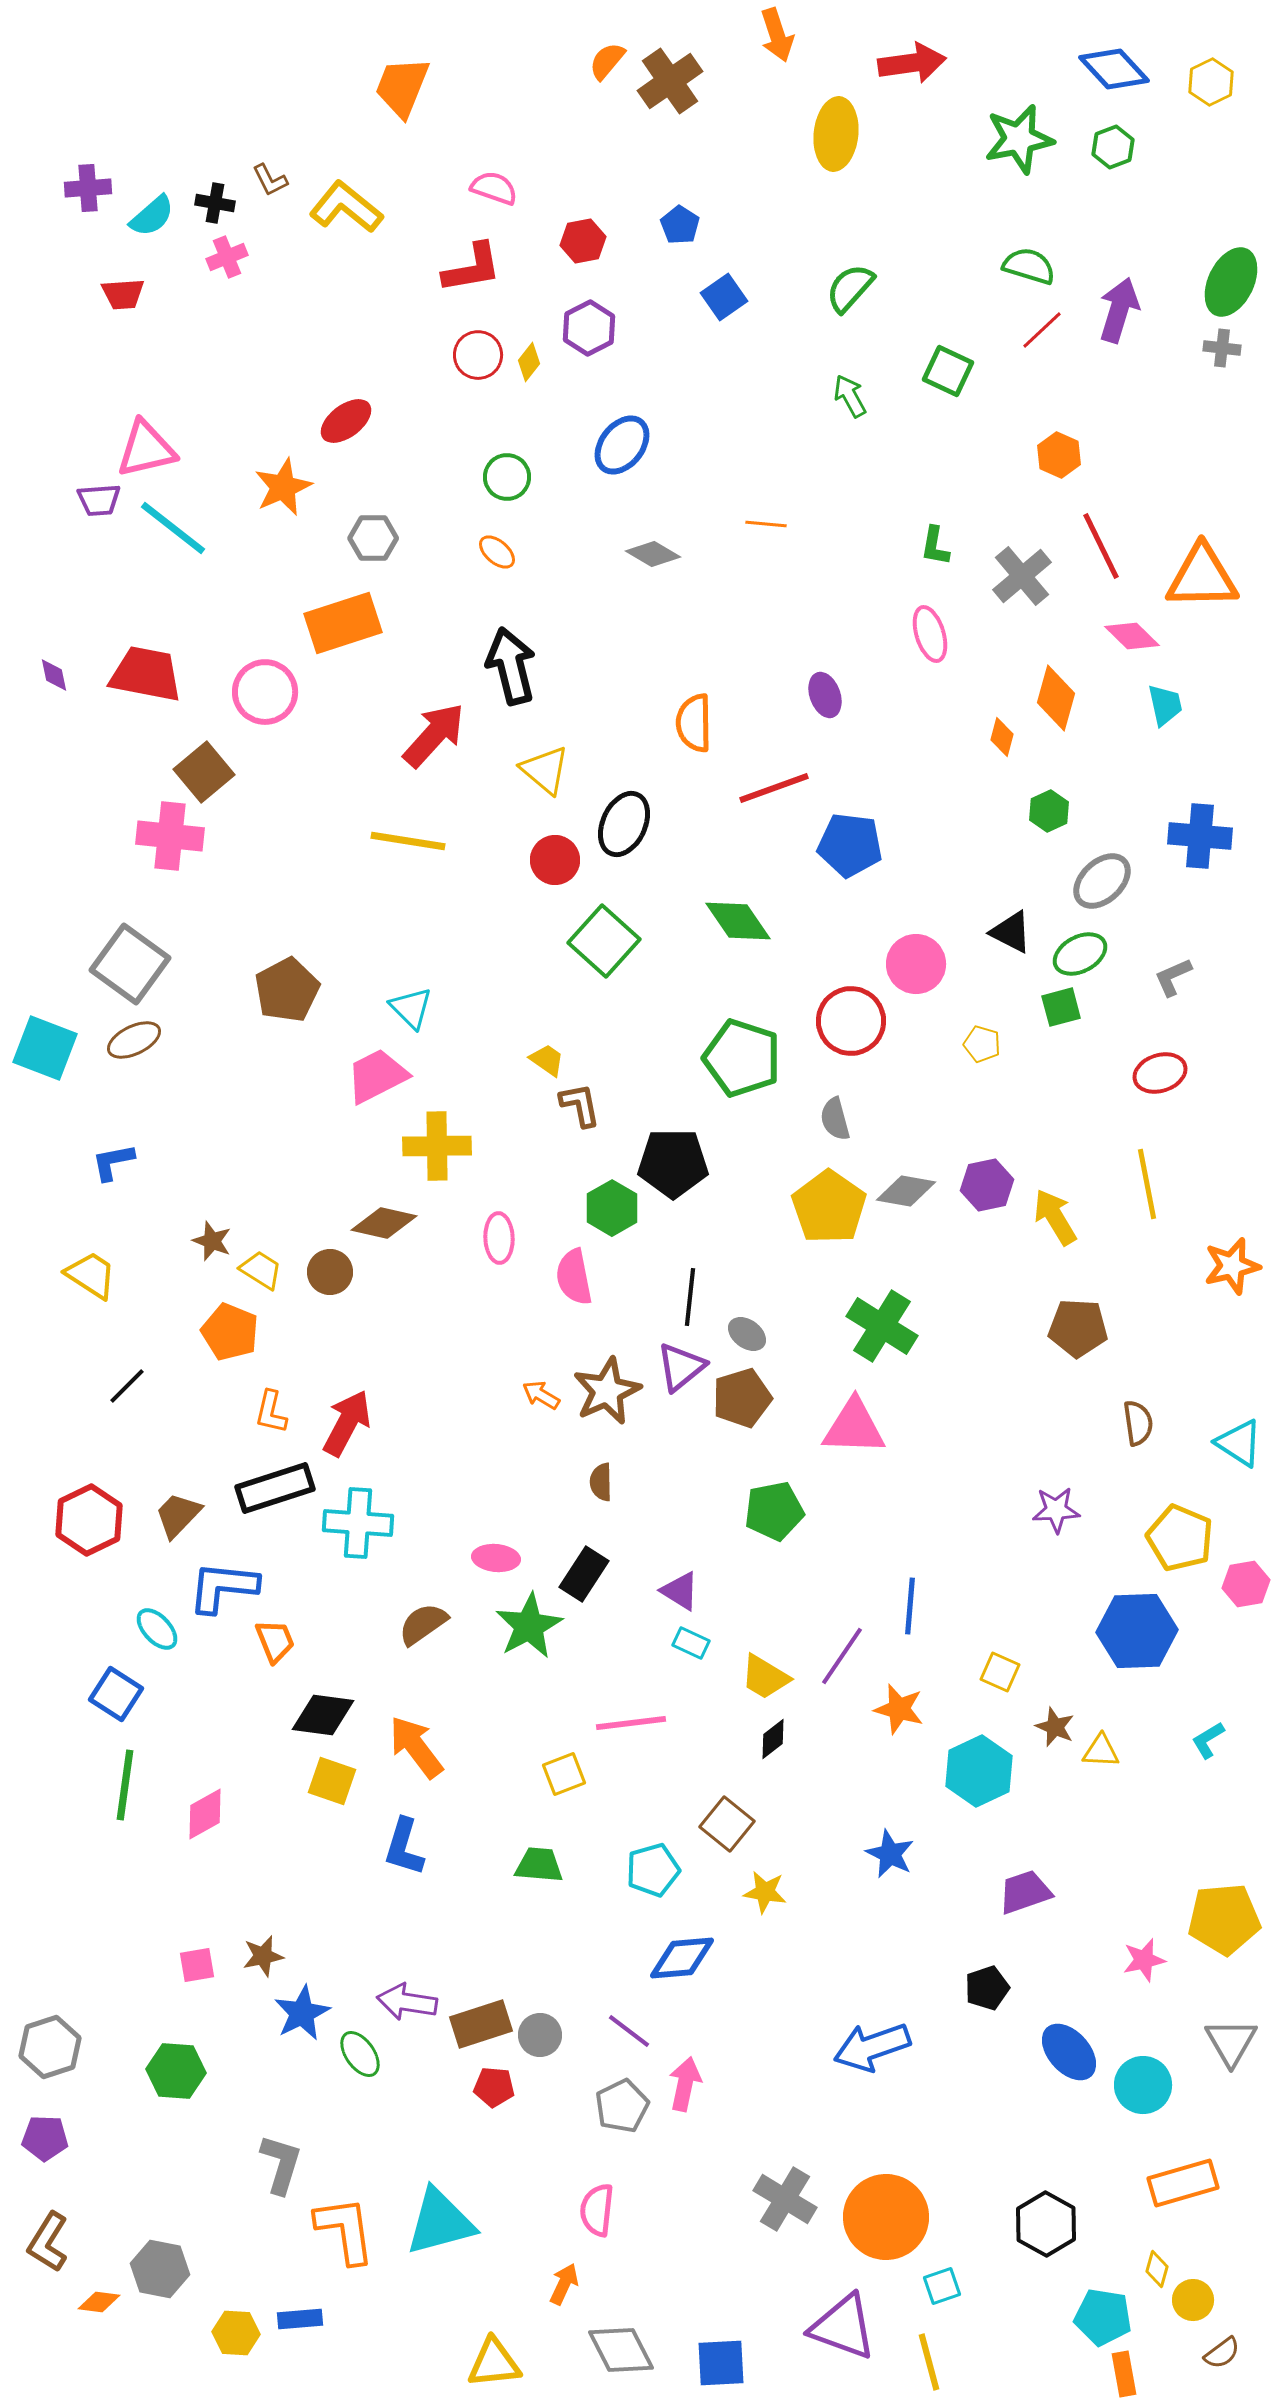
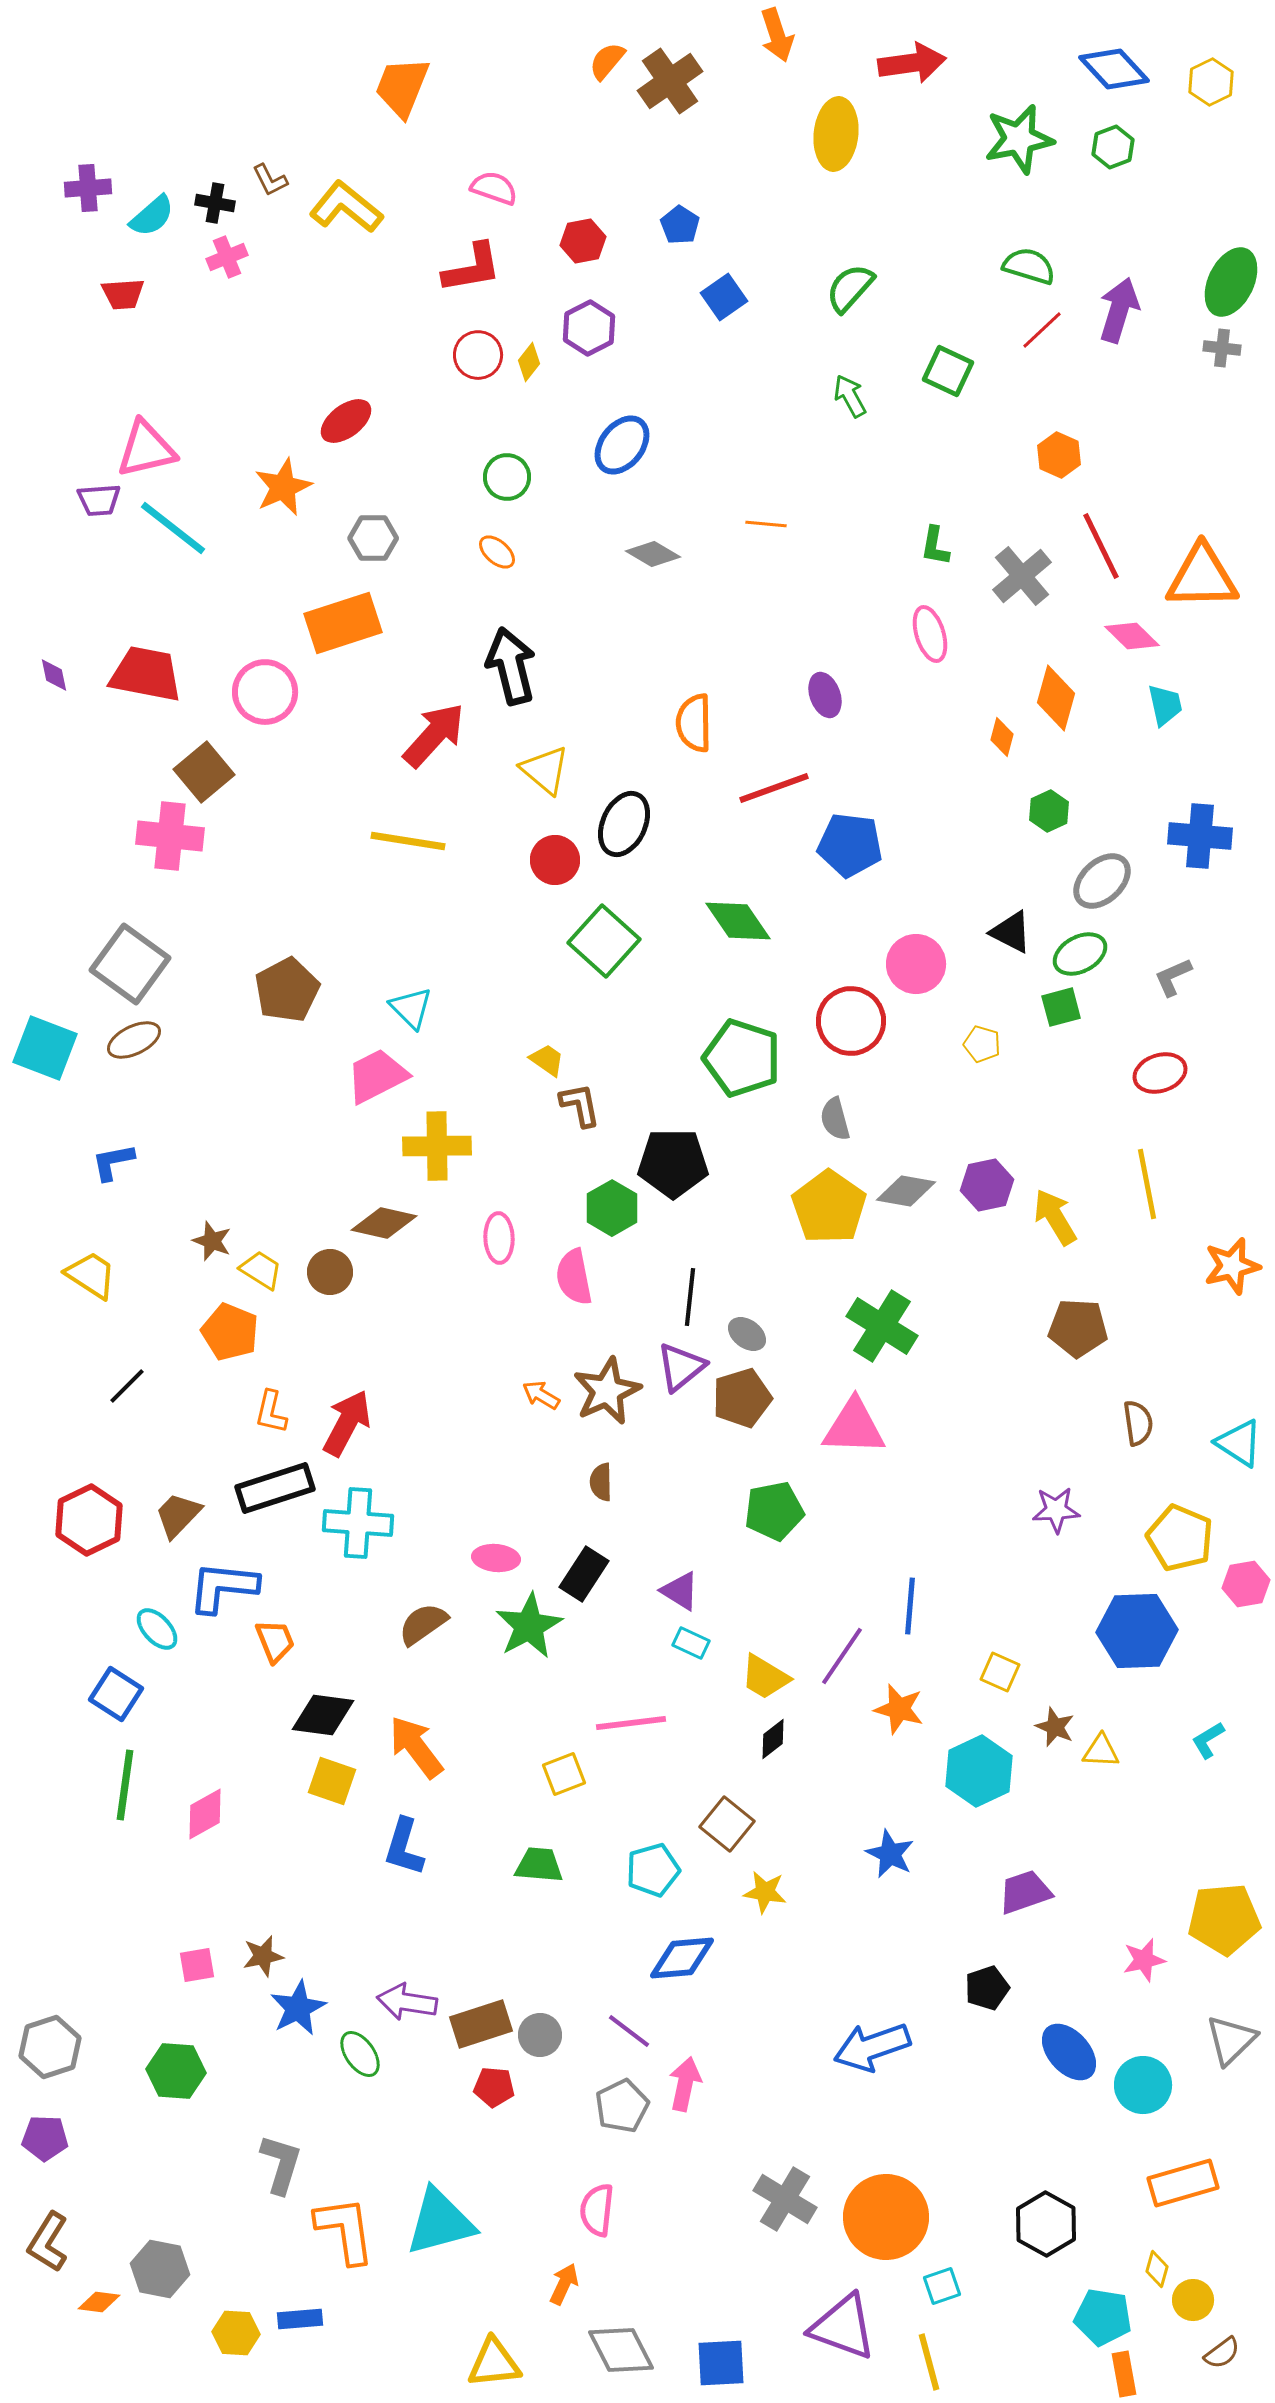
blue star at (302, 2013): moved 4 px left, 5 px up
gray triangle at (1231, 2042): moved 2 px up; rotated 16 degrees clockwise
